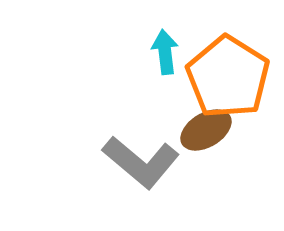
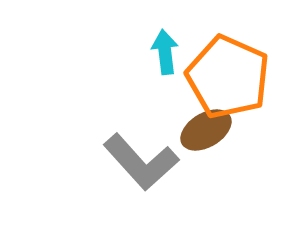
orange pentagon: rotated 8 degrees counterclockwise
gray L-shape: rotated 8 degrees clockwise
